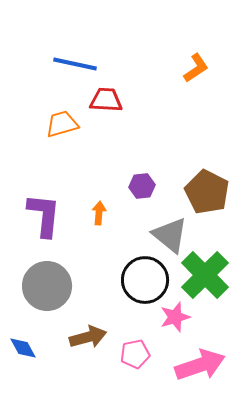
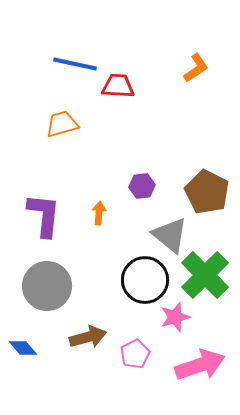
red trapezoid: moved 12 px right, 14 px up
blue diamond: rotated 12 degrees counterclockwise
pink pentagon: rotated 16 degrees counterclockwise
